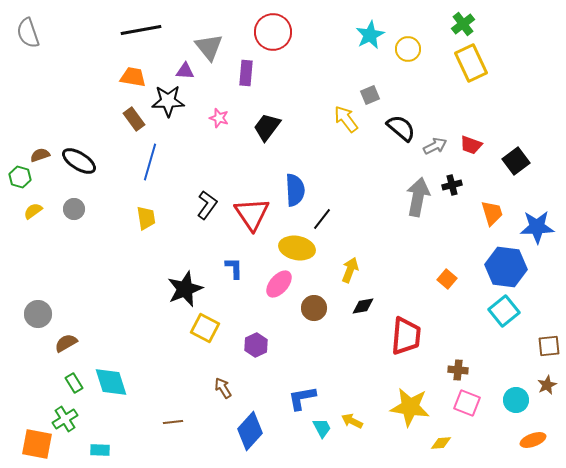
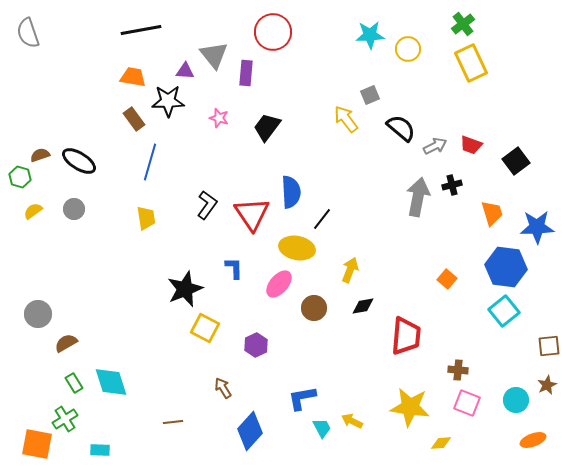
cyan star at (370, 35): rotated 24 degrees clockwise
gray triangle at (209, 47): moved 5 px right, 8 px down
blue semicircle at (295, 190): moved 4 px left, 2 px down
